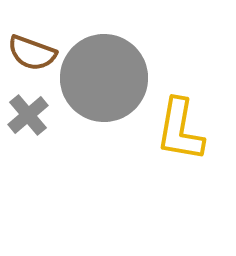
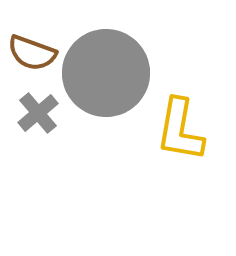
gray circle: moved 2 px right, 5 px up
gray cross: moved 10 px right, 2 px up
